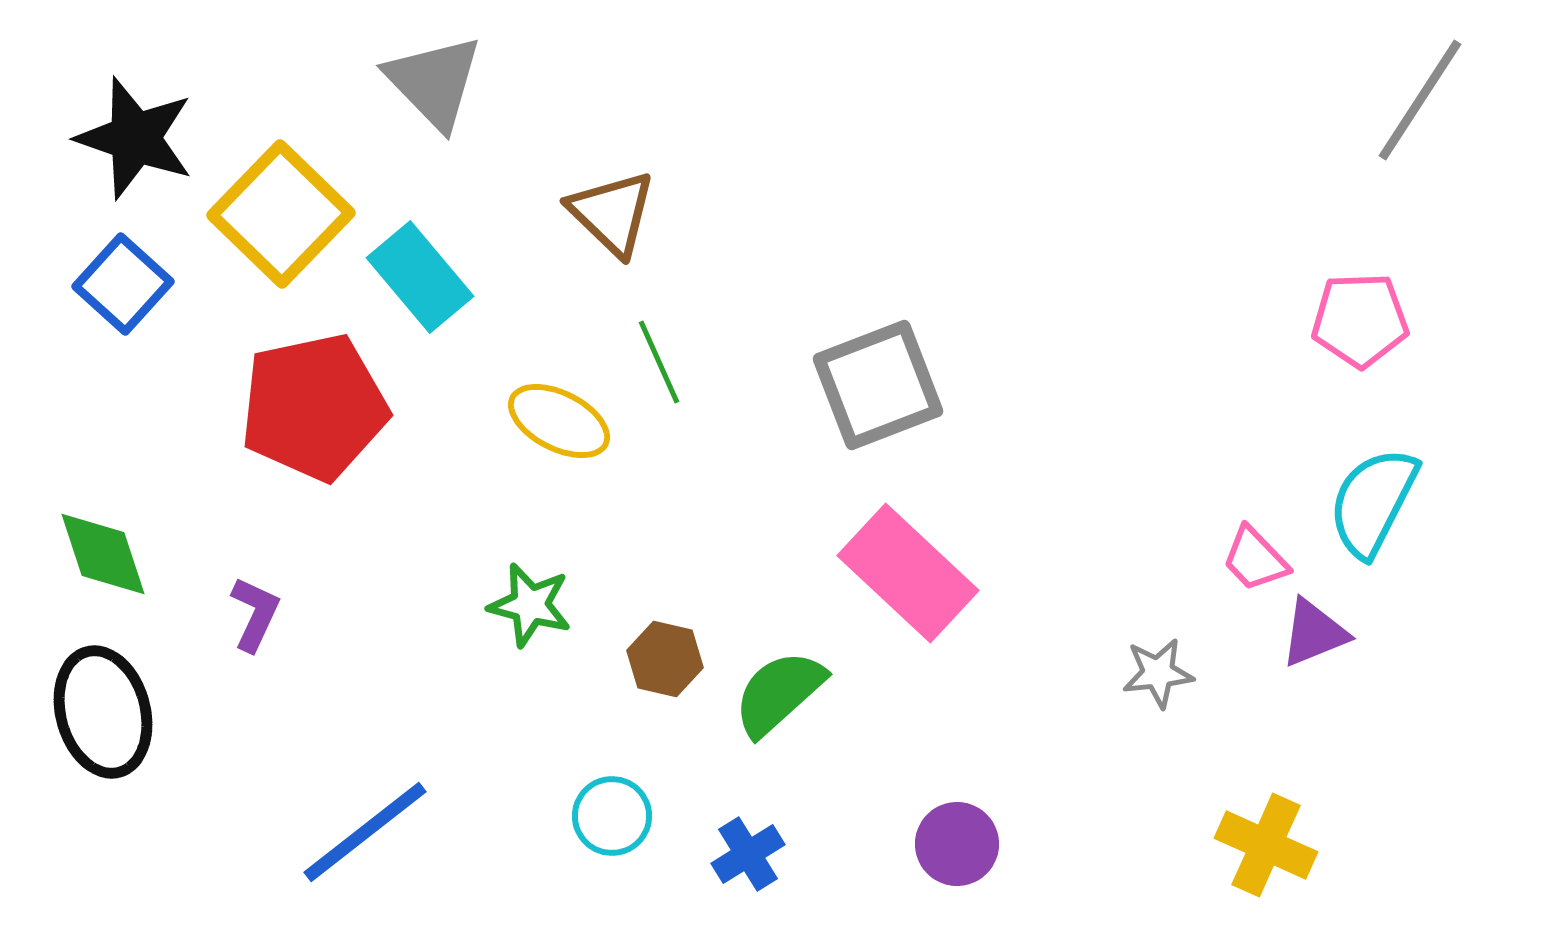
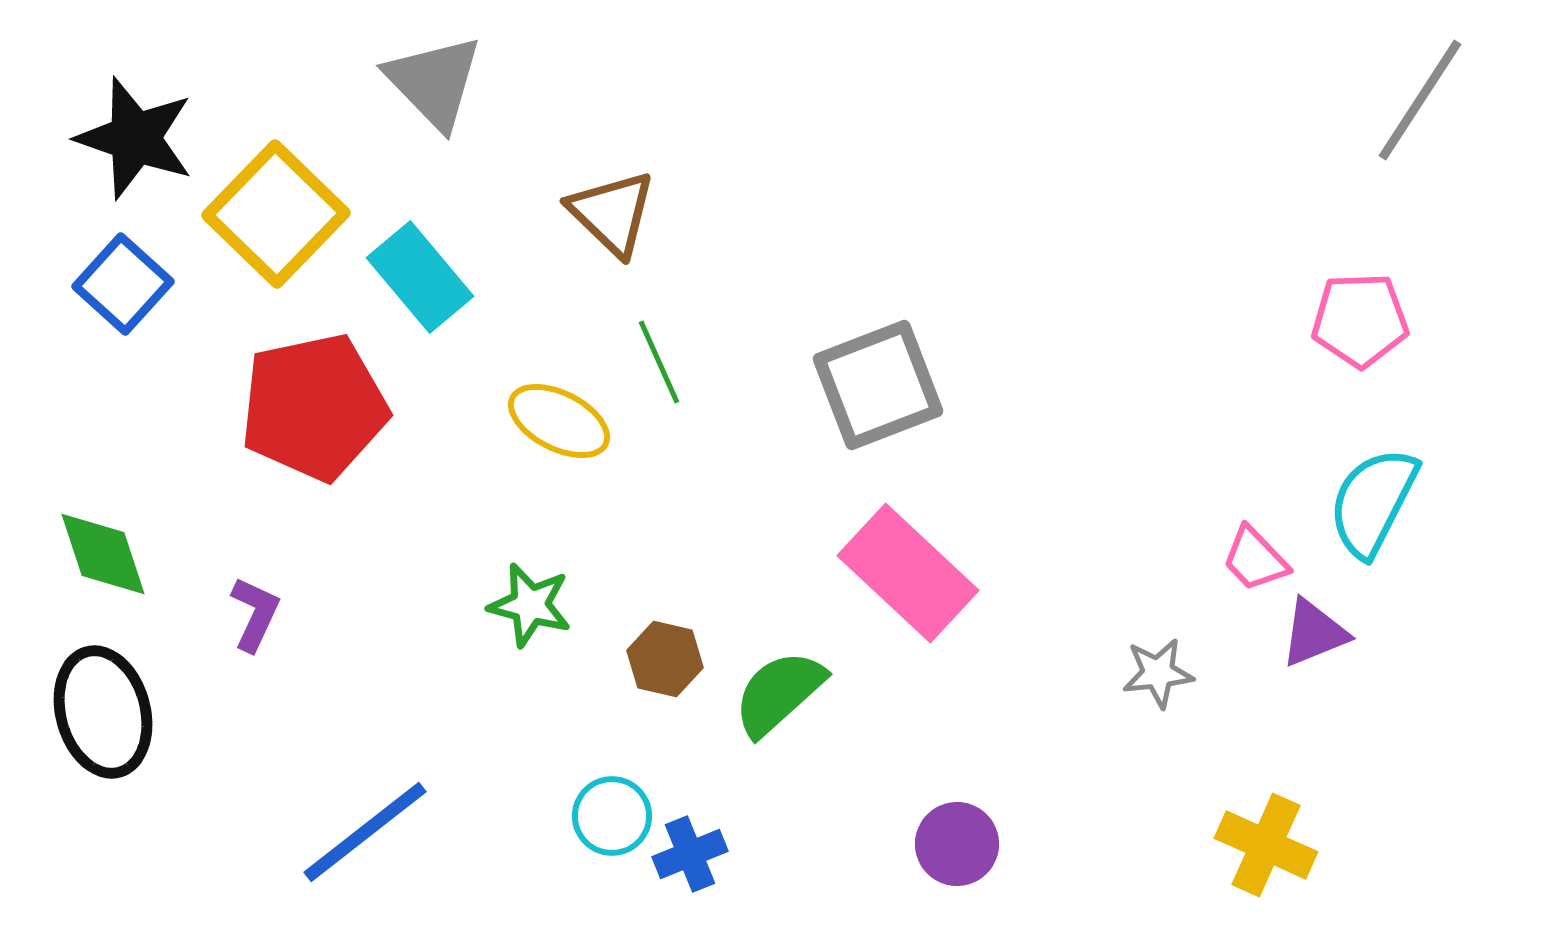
yellow square: moved 5 px left
blue cross: moved 58 px left; rotated 10 degrees clockwise
